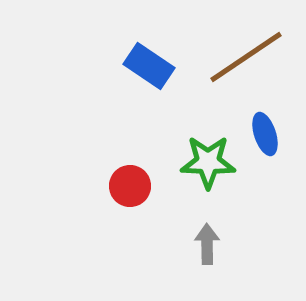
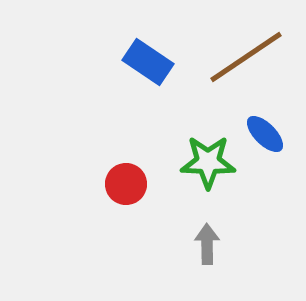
blue rectangle: moved 1 px left, 4 px up
blue ellipse: rotated 27 degrees counterclockwise
red circle: moved 4 px left, 2 px up
